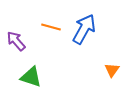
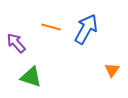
blue arrow: moved 2 px right
purple arrow: moved 2 px down
